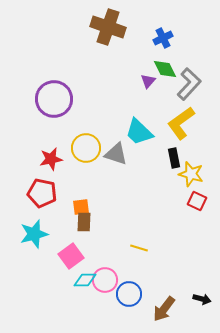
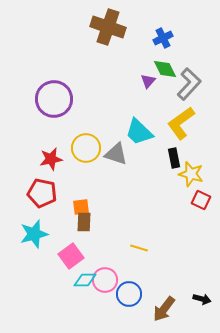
red square: moved 4 px right, 1 px up
